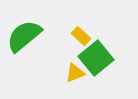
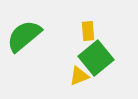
yellow rectangle: moved 7 px right, 5 px up; rotated 42 degrees clockwise
yellow triangle: moved 4 px right, 3 px down
